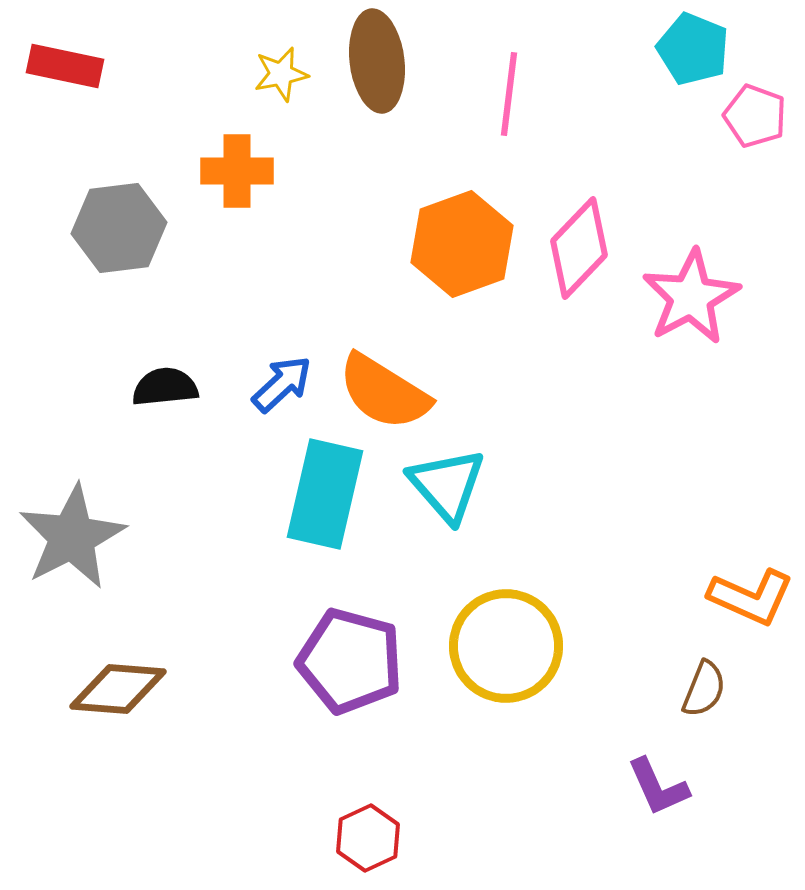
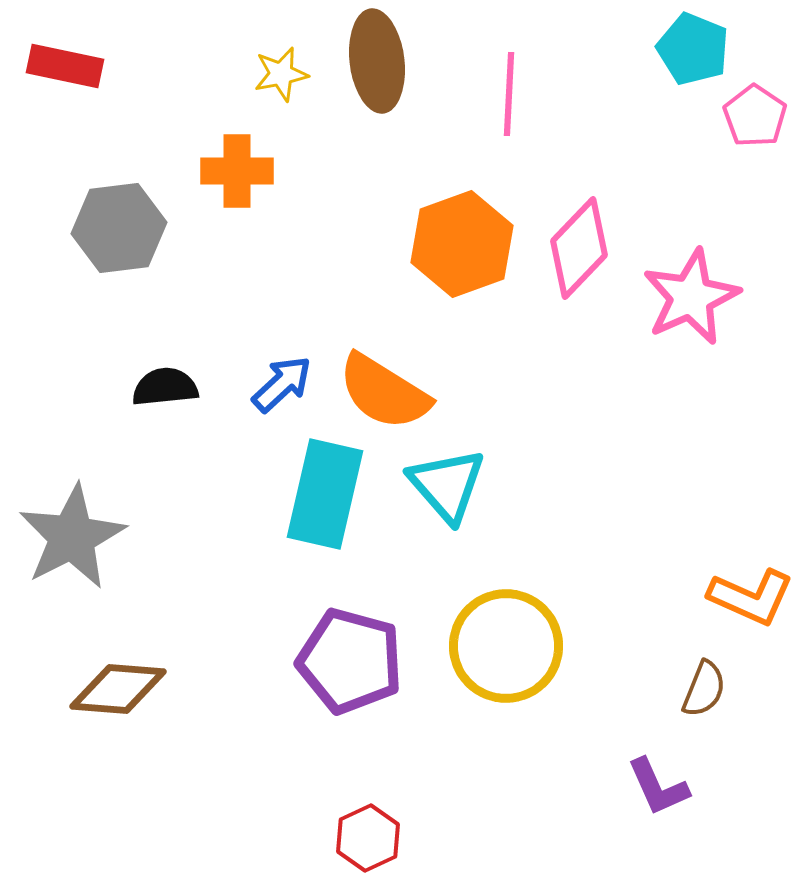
pink line: rotated 4 degrees counterclockwise
pink pentagon: rotated 14 degrees clockwise
pink star: rotated 4 degrees clockwise
